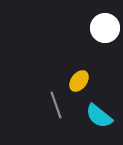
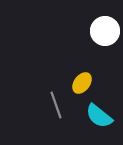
white circle: moved 3 px down
yellow ellipse: moved 3 px right, 2 px down
